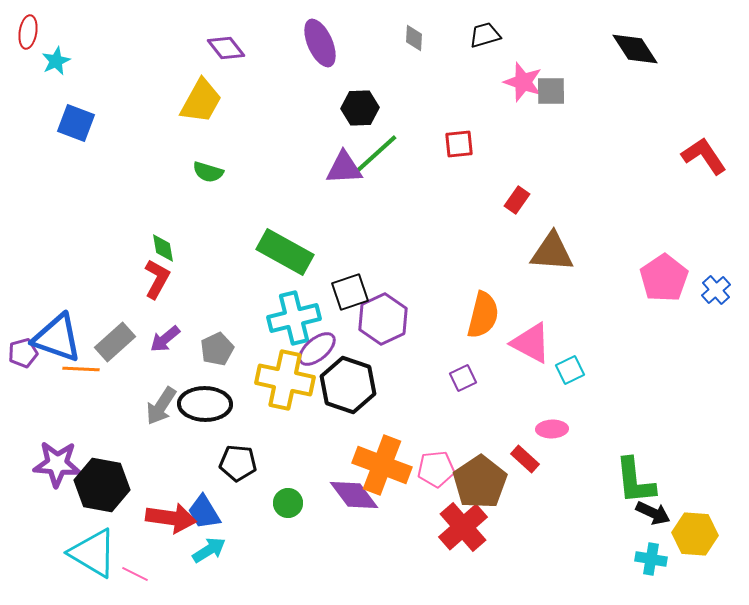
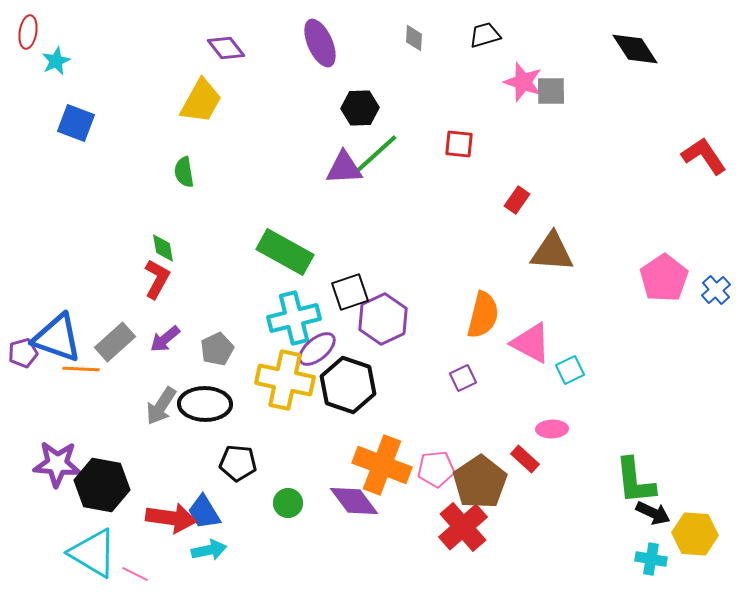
red square at (459, 144): rotated 12 degrees clockwise
green semicircle at (208, 172): moved 24 px left; rotated 64 degrees clockwise
purple diamond at (354, 495): moved 6 px down
cyan arrow at (209, 550): rotated 20 degrees clockwise
